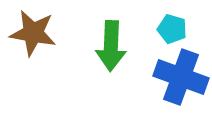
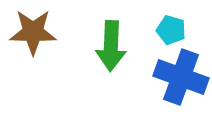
cyan pentagon: moved 1 px left, 1 px down
brown star: moved 1 px up; rotated 9 degrees counterclockwise
